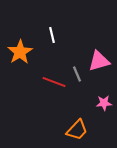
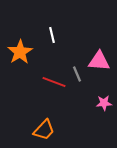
pink triangle: rotated 20 degrees clockwise
orange trapezoid: moved 33 px left
